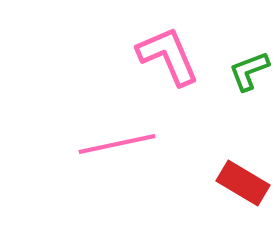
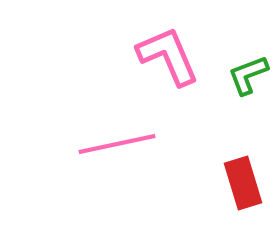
green L-shape: moved 1 px left, 4 px down
red rectangle: rotated 42 degrees clockwise
